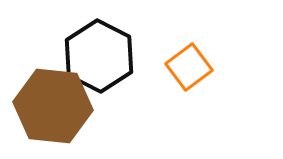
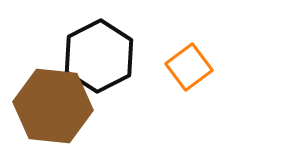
black hexagon: rotated 6 degrees clockwise
